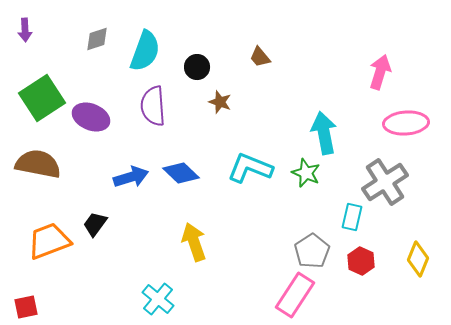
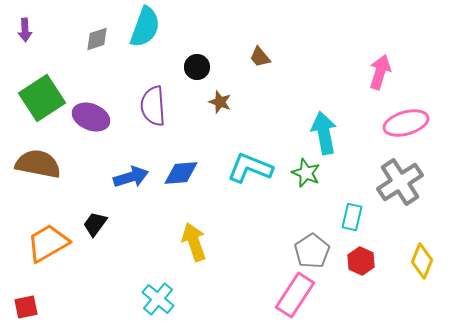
cyan semicircle: moved 24 px up
pink ellipse: rotated 12 degrees counterclockwise
blue diamond: rotated 48 degrees counterclockwise
gray cross: moved 15 px right
orange trapezoid: moved 1 px left, 2 px down; rotated 9 degrees counterclockwise
yellow diamond: moved 4 px right, 2 px down
